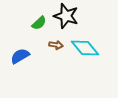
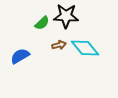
black star: rotated 15 degrees counterclockwise
green semicircle: moved 3 px right
brown arrow: moved 3 px right; rotated 24 degrees counterclockwise
